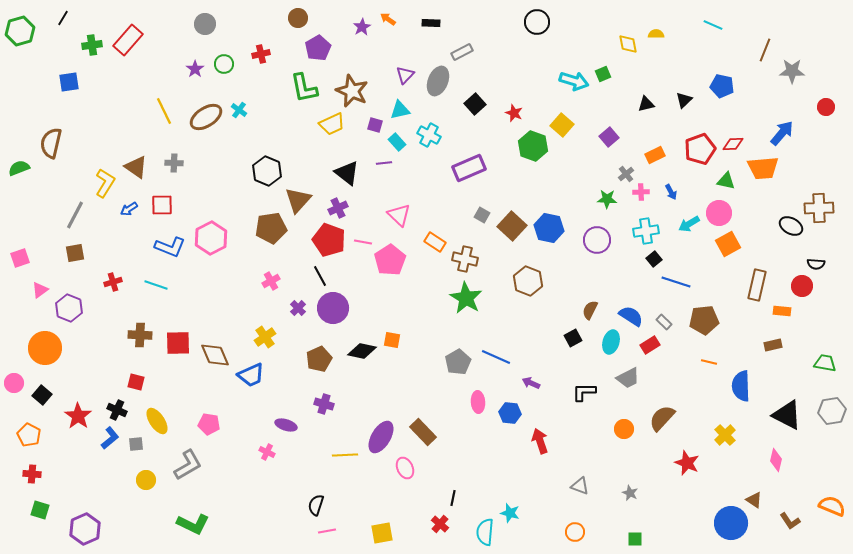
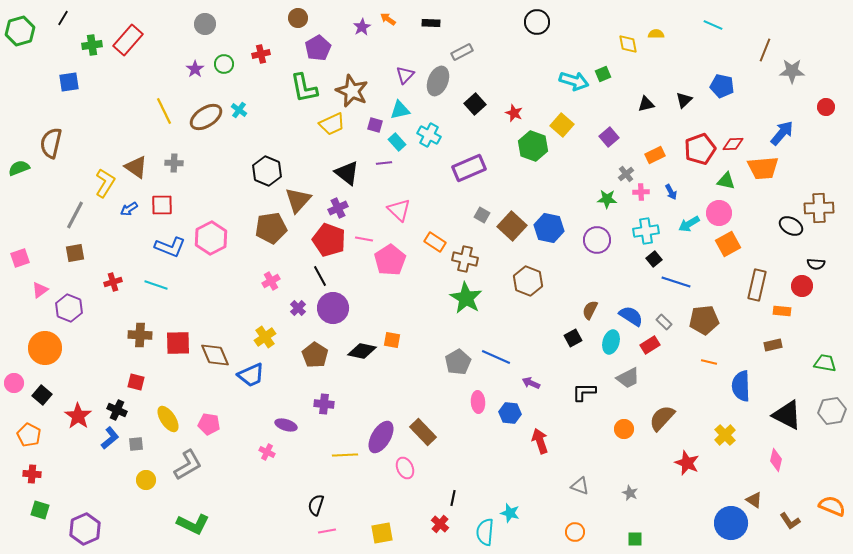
pink triangle at (399, 215): moved 5 px up
pink line at (363, 242): moved 1 px right, 3 px up
brown pentagon at (319, 359): moved 4 px left, 4 px up; rotated 15 degrees counterclockwise
purple cross at (324, 404): rotated 12 degrees counterclockwise
yellow ellipse at (157, 421): moved 11 px right, 2 px up
